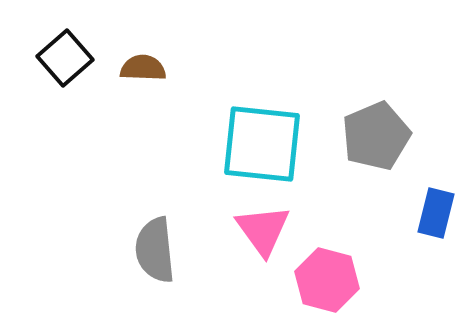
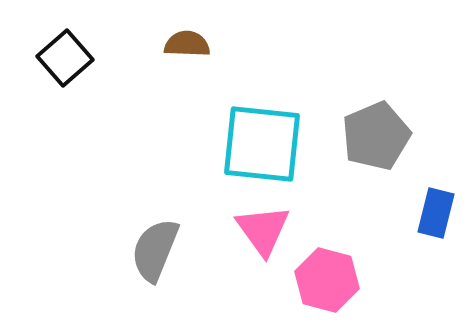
brown semicircle: moved 44 px right, 24 px up
gray semicircle: rotated 28 degrees clockwise
